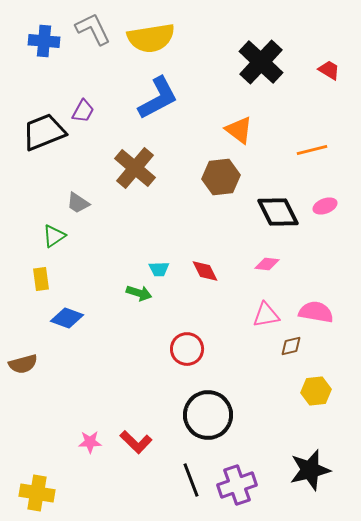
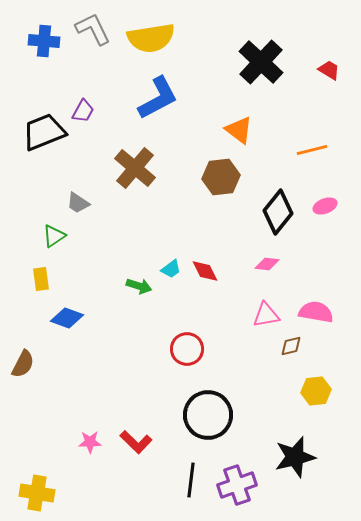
black diamond: rotated 66 degrees clockwise
cyan trapezoid: moved 12 px right; rotated 35 degrees counterclockwise
green arrow: moved 7 px up
brown semicircle: rotated 48 degrees counterclockwise
black star: moved 15 px left, 13 px up
black line: rotated 28 degrees clockwise
